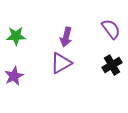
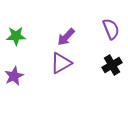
purple semicircle: rotated 15 degrees clockwise
purple arrow: rotated 30 degrees clockwise
